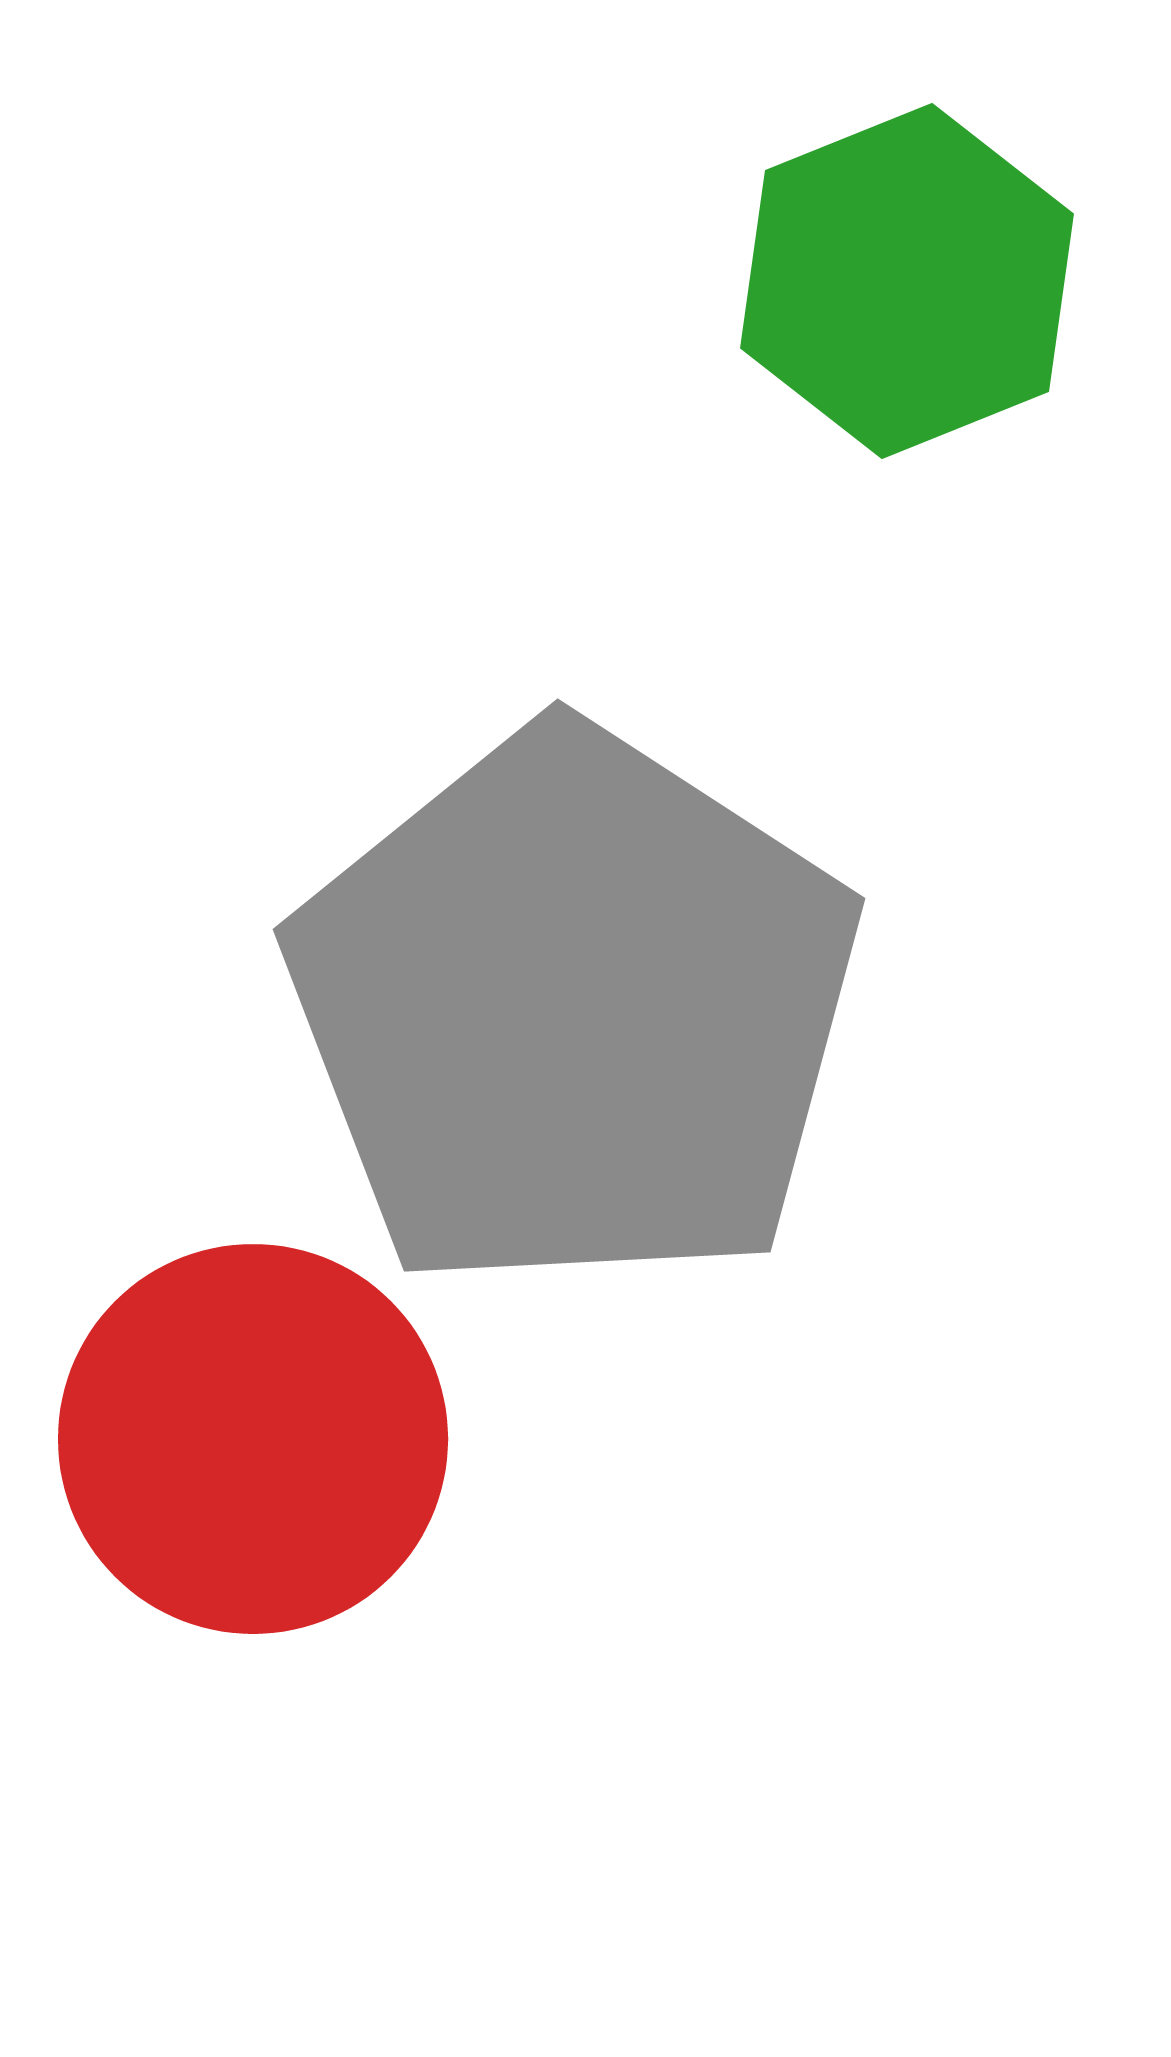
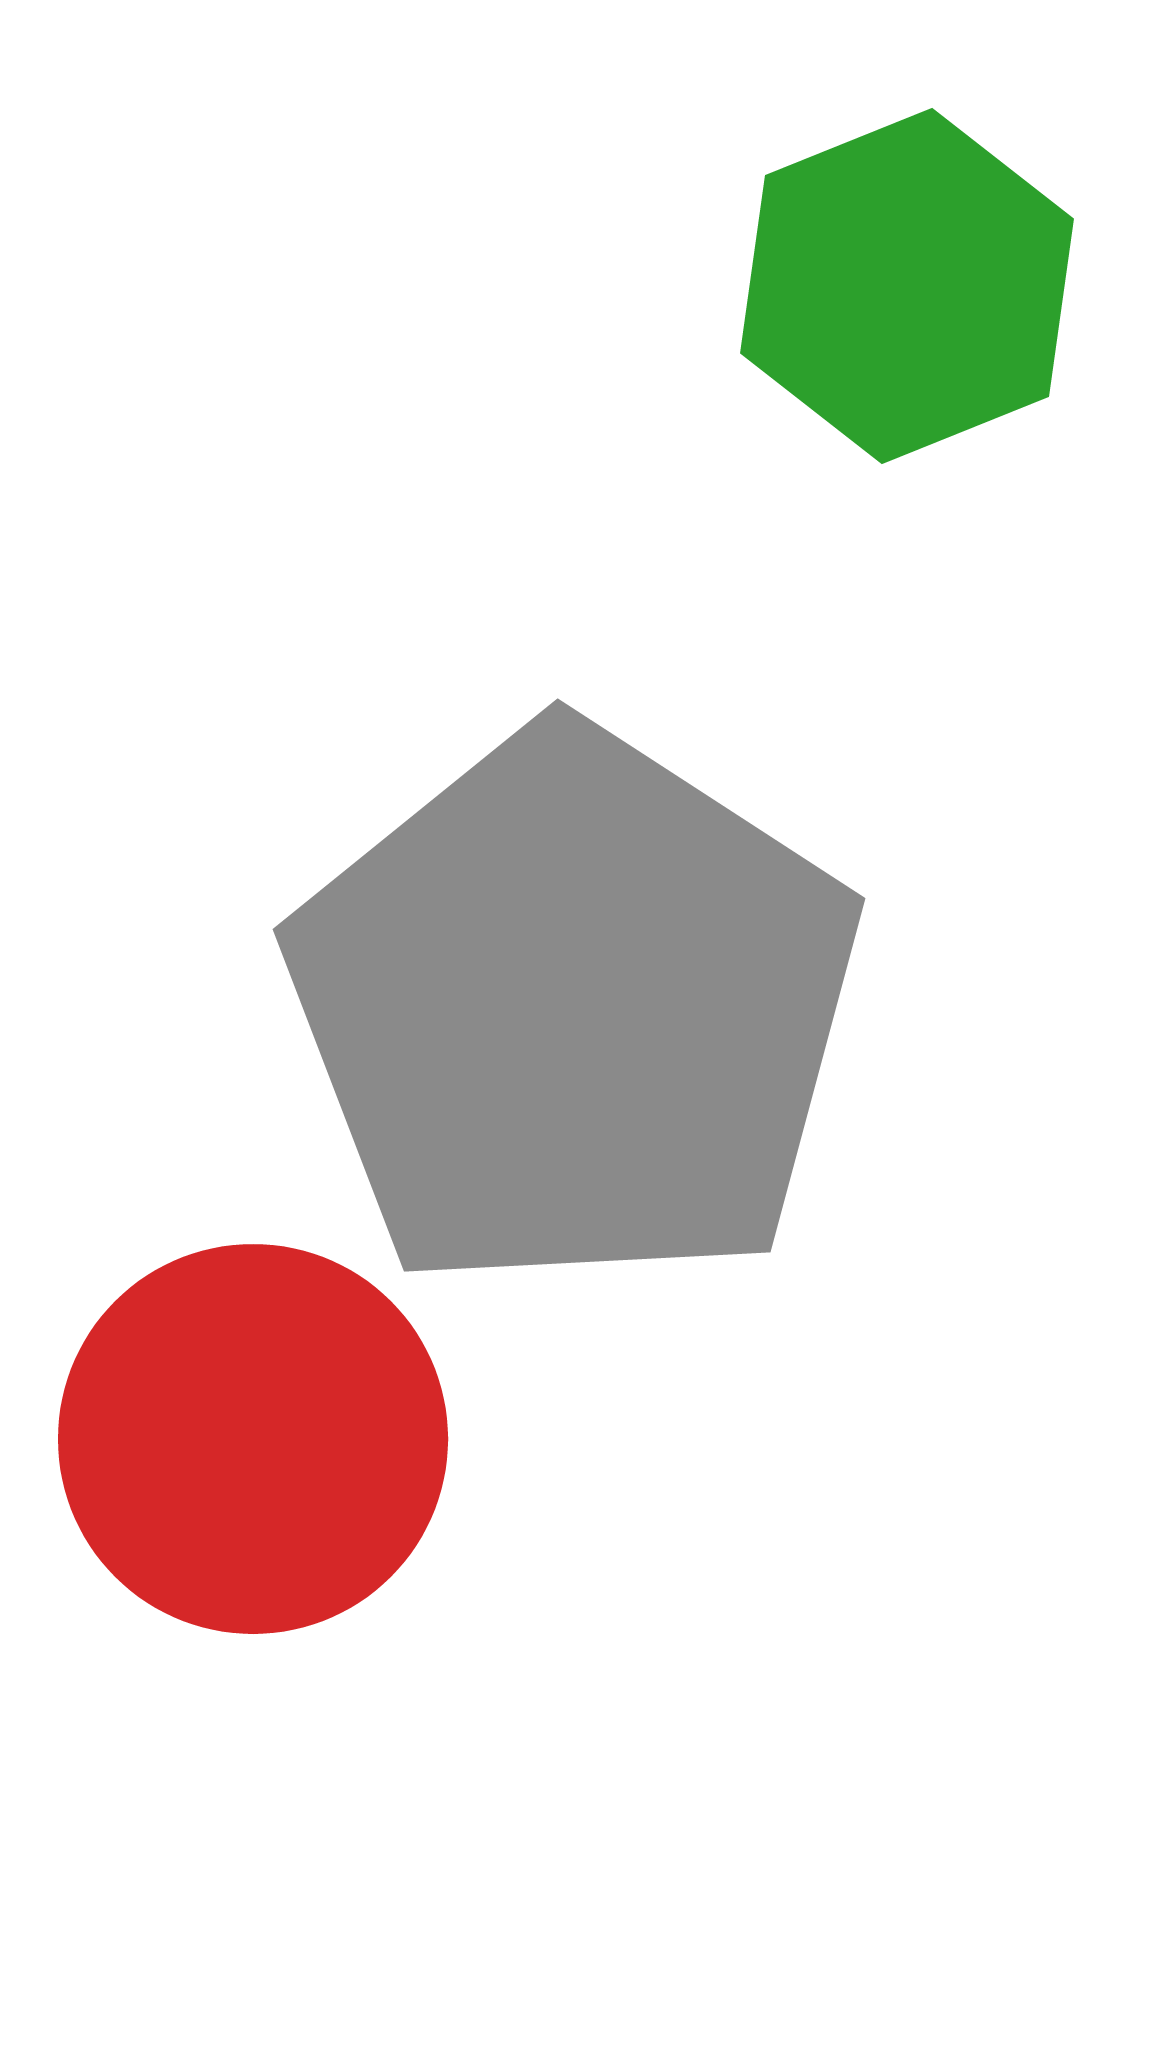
green hexagon: moved 5 px down
